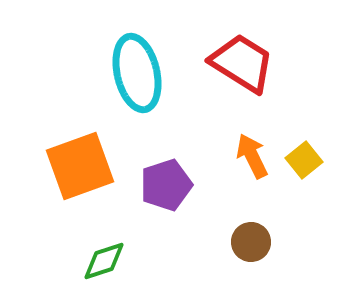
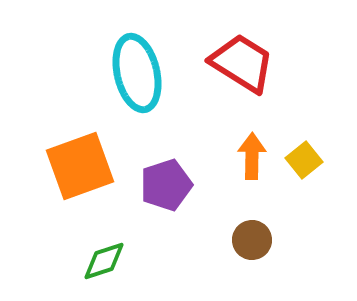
orange arrow: rotated 27 degrees clockwise
brown circle: moved 1 px right, 2 px up
